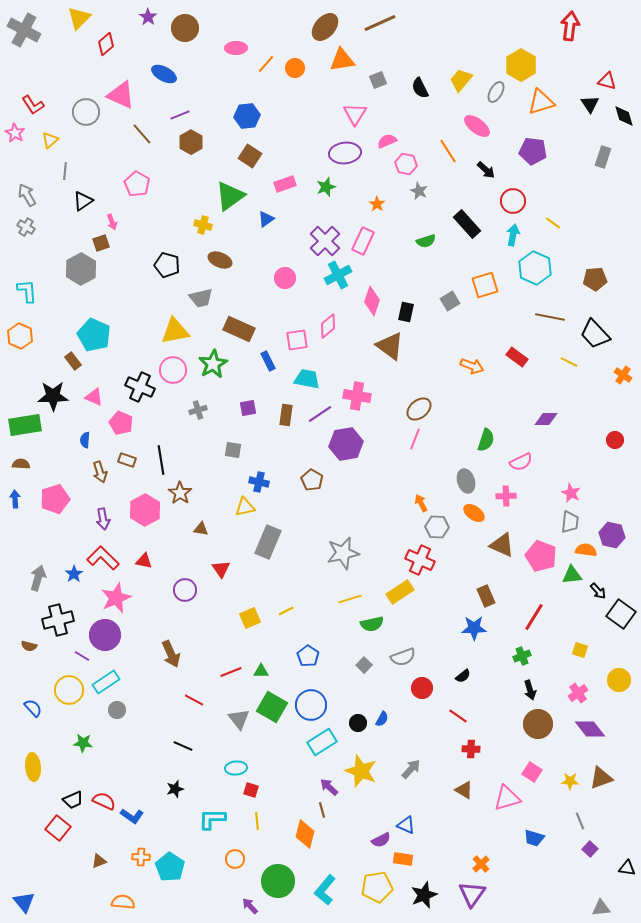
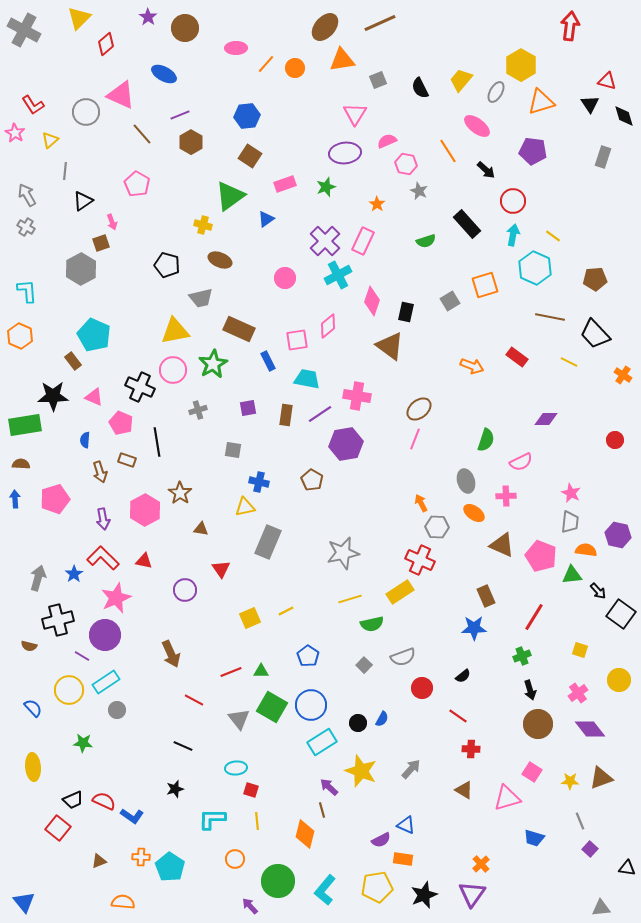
yellow line at (553, 223): moved 13 px down
black line at (161, 460): moved 4 px left, 18 px up
purple hexagon at (612, 535): moved 6 px right
